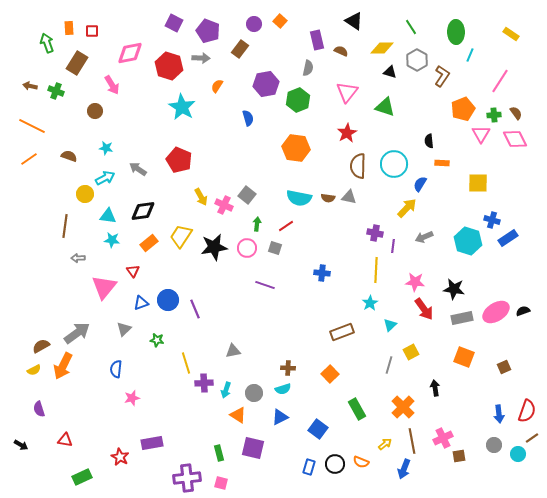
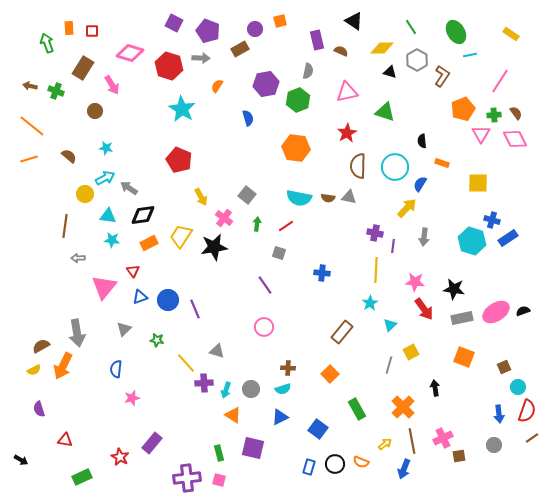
orange square at (280, 21): rotated 32 degrees clockwise
purple circle at (254, 24): moved 1 px right, 5 px down
green ellipse at (456, 32): rotated 30 degrees counterclockwise
brown rectangle at (240, 49): rotated 24 degrees clockwise
pink diamond at (130, 53): rotated 28 degrees clockwise
cyan line at (470, 55): rotated 56 degrees clockwise
brown rectangle at (77, 63): moved 6 px right, 5 px down
gray semicircle at (308, 68): moved 3 px down
pink triangle at (347, 92): rotated 40 degrees clockwise
cyan star at (182, 107): moved 2 px down
green triangle at (385, 107): moved 5 px down
orange line at (32, 126): rotated 12 degrees clockwise
black semicircle at (429, 141): moved 7 px left
brown semicircle at (69, 156): rotated 21 degrees clockwise
orange line at (29, 159): rotated 18 degrees clockwise
orange rectangle at (442, 163): rotated 16 degrees clockwise
cyan circle at (394, 164): moved 1 px right, 3 px down
gray arrow at (138, 169): moved 9 px left, 19 px down
pink cross at (224, 205): moved 13 px down; rotated 12 degrees clockwise
black diamond at (143, 211): moved 4 px down
gray arrow at (424, 237): rotated 60 degrees counterclockwise
cyan hexagon at (468, 241): moved 4 px right
orange rectangle at (149, 243): rotated 12 degrees clockwise
pink circle at (247, 248): moved 17 px right, 79 px down
gray square at (275, 248): moved 4 px right, 5 px down
purple line at (265, 285): rotated 36 degrees clockwise
blue triangle at (141, 303): moved 1 px left, 6 px up
brown rectangle at (342, 332): rotated 30 degrees counterclockwise
gray arrow at (77, 333): rotated 116 degrees clockwise
gray triangle at (233, 351): moved 16 px left; rotated 28 degrees clockwise
yellow line at (186, 363): rotated 25 degrees counterclockwise
gray circle at (254, 393): moved 3 px left, 4 px up
orange triangle at (238, 415): moved 5 px left
purple rectangle at (152, 443): rotated 40 degrees counterclockwise
black arrow at (21, 445): moved 15 px down
cyan circle at (518, 454): moved 67 px up
pink square at (221, 483): moved 2 px left, 3 px up
